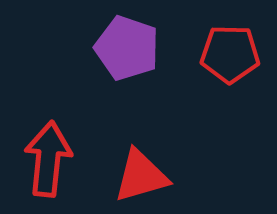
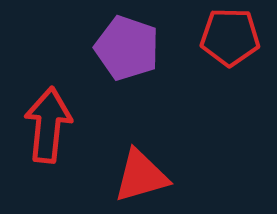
red pentagon: moved 17 px up
red arrow: moved 34 px up
